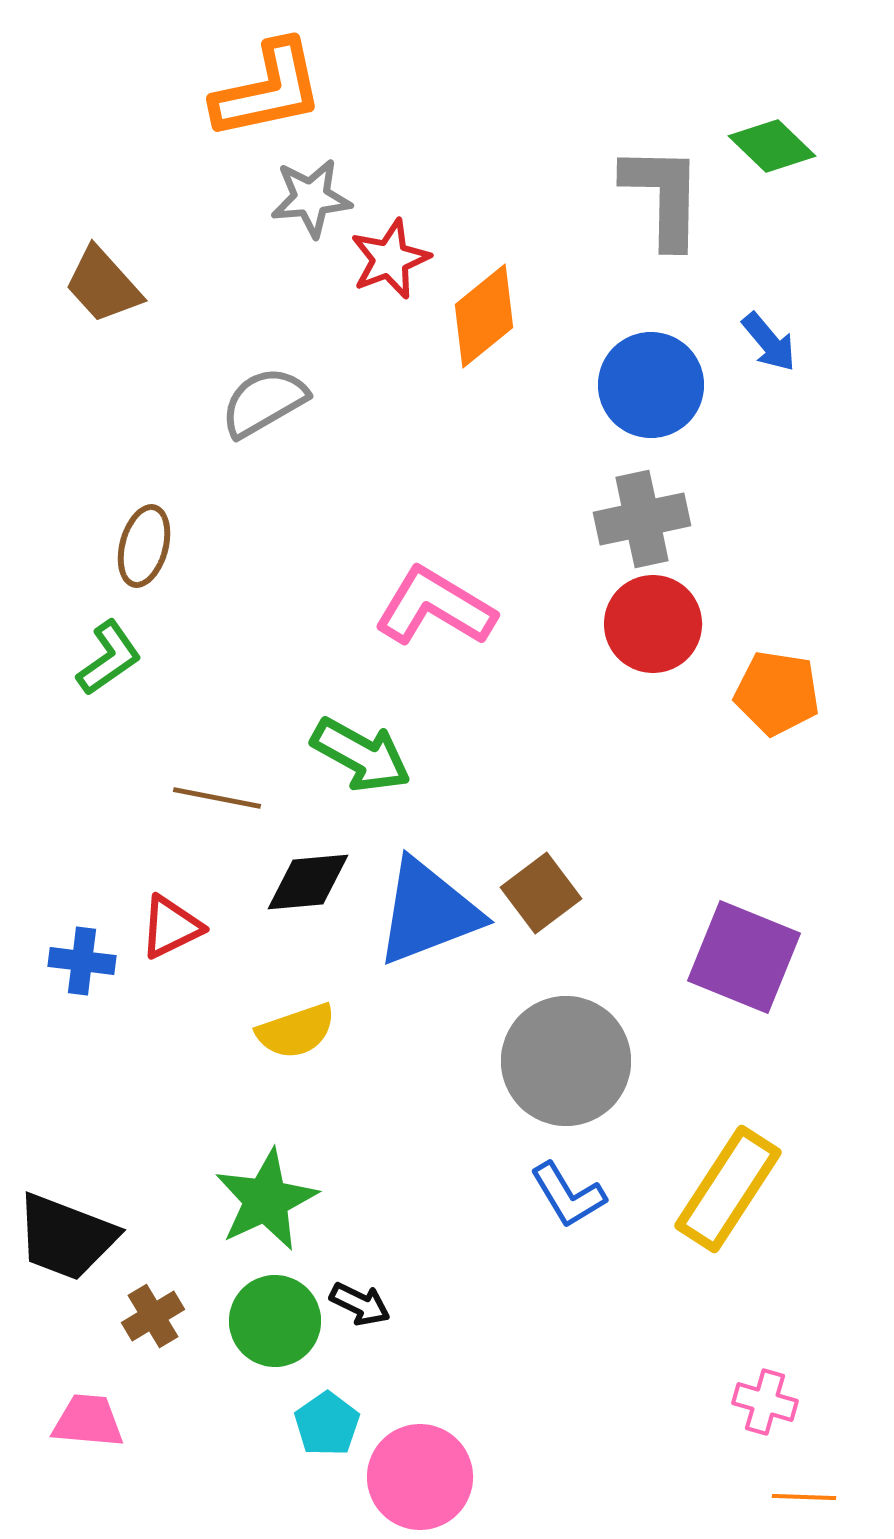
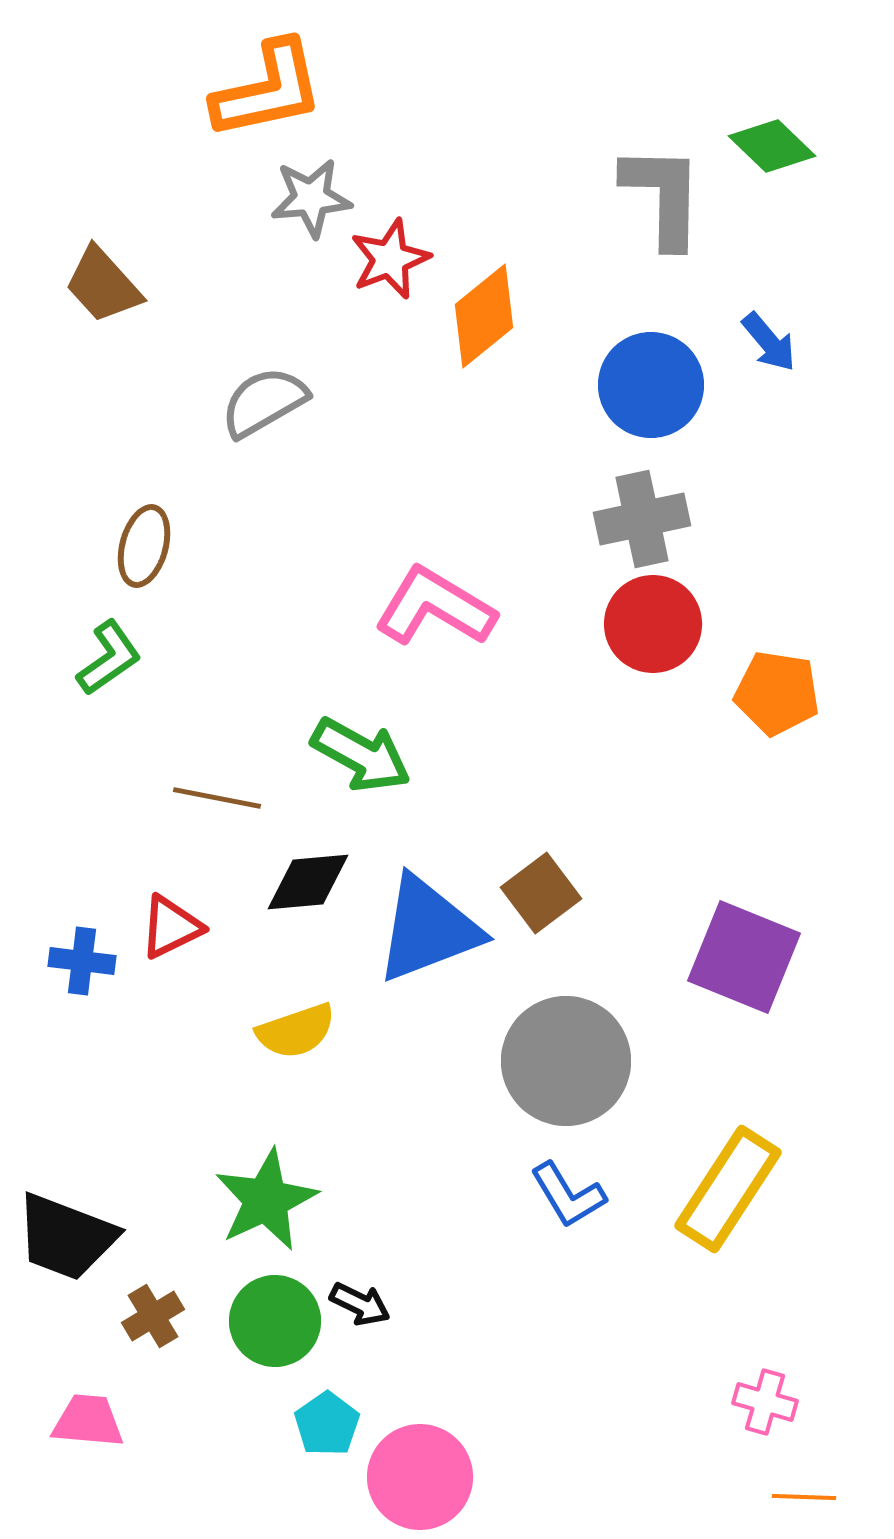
blue triangle: moved 17 px down
